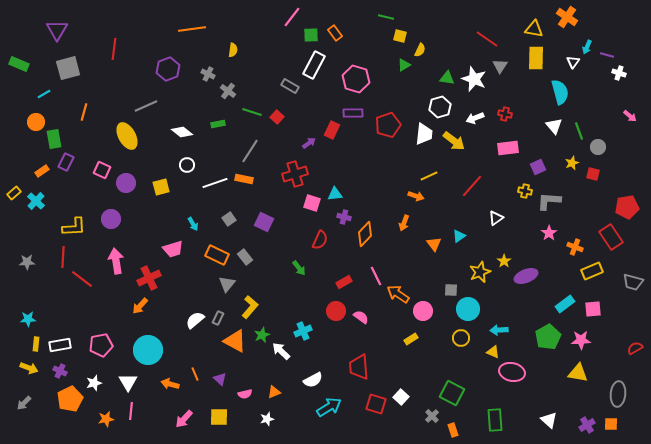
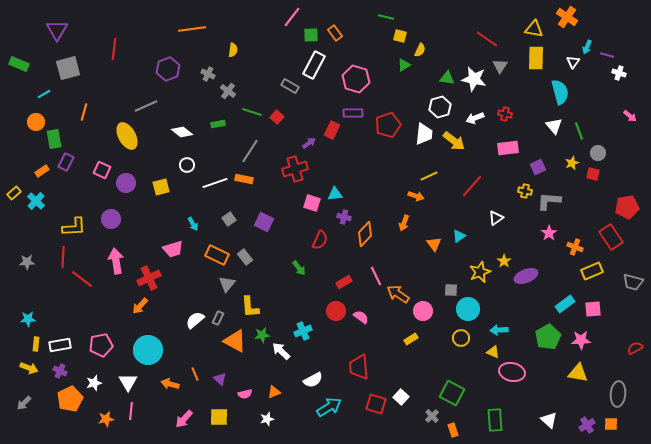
white star at (474, 79): rotated 10 degrees counterclockwise
gray circle at (598, 147): moved 6 px down
red cross at (295, 174): moved 5 px up
yellow L-shape at (250, 307): rotated 135 degrees clockwise
green star at (262, 335): rotated 14 degrees clockwise
